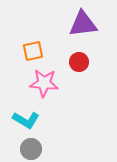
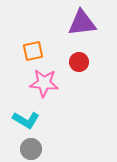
purple triangle: moved 1 px left, 1 px up
